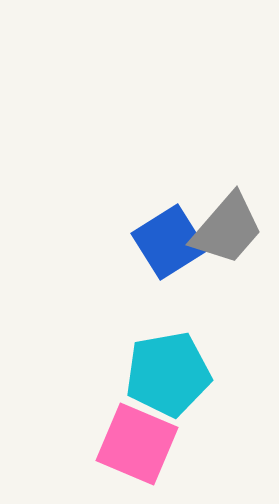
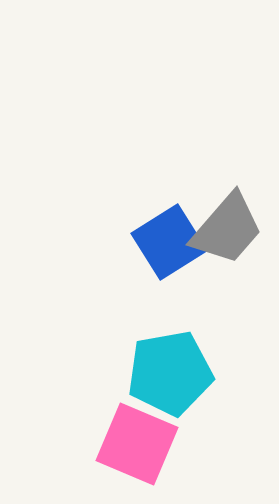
cyan pentagon: moved 2 px right, 1 px up
